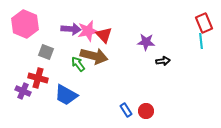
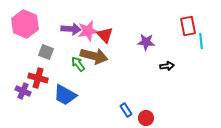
red rectangle: moved 16 px left, 3 px down; rotated 12 degrees clockwise
red triangle: moved 1 px right
black arrow: moved 4 px right, 5 px down
blue trapezoid: moved 1 px left
red circle: moved 7 px down
